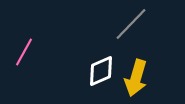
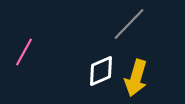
gray line: moved 2 px left
